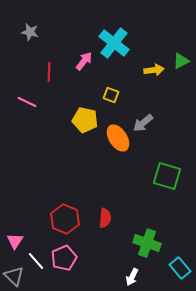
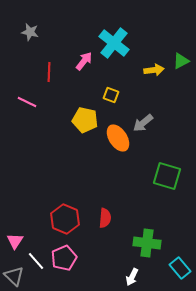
green cross: rotated 12 degrees counterclockwise
